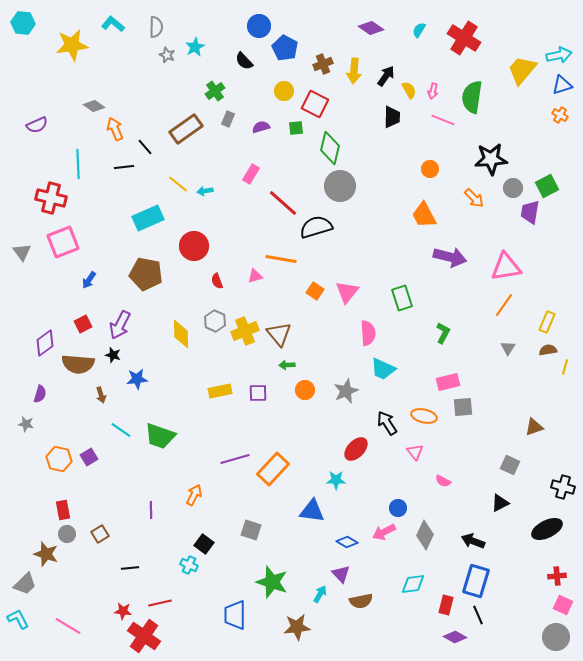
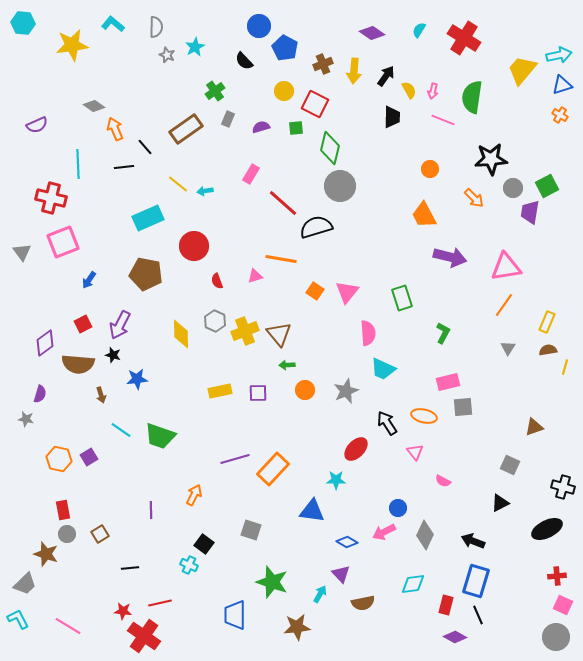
purple diamond at (371, 28): moved 1 px right, 5 px down
gray star at (26, 424): moved 5 px up
brown semicircle at (361, 601): moved 2 px right, 2 px down
